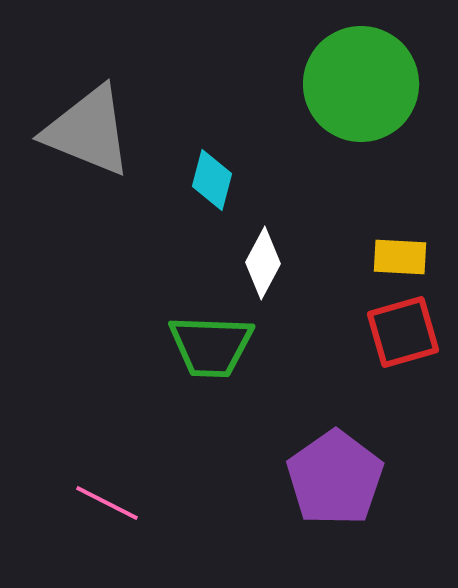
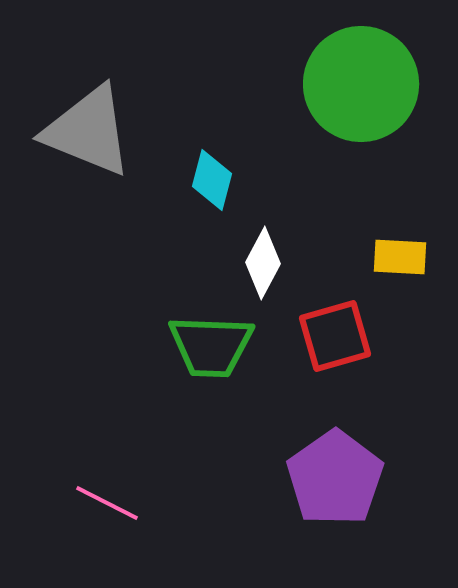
red square: moved 68 px left, 4 px down
